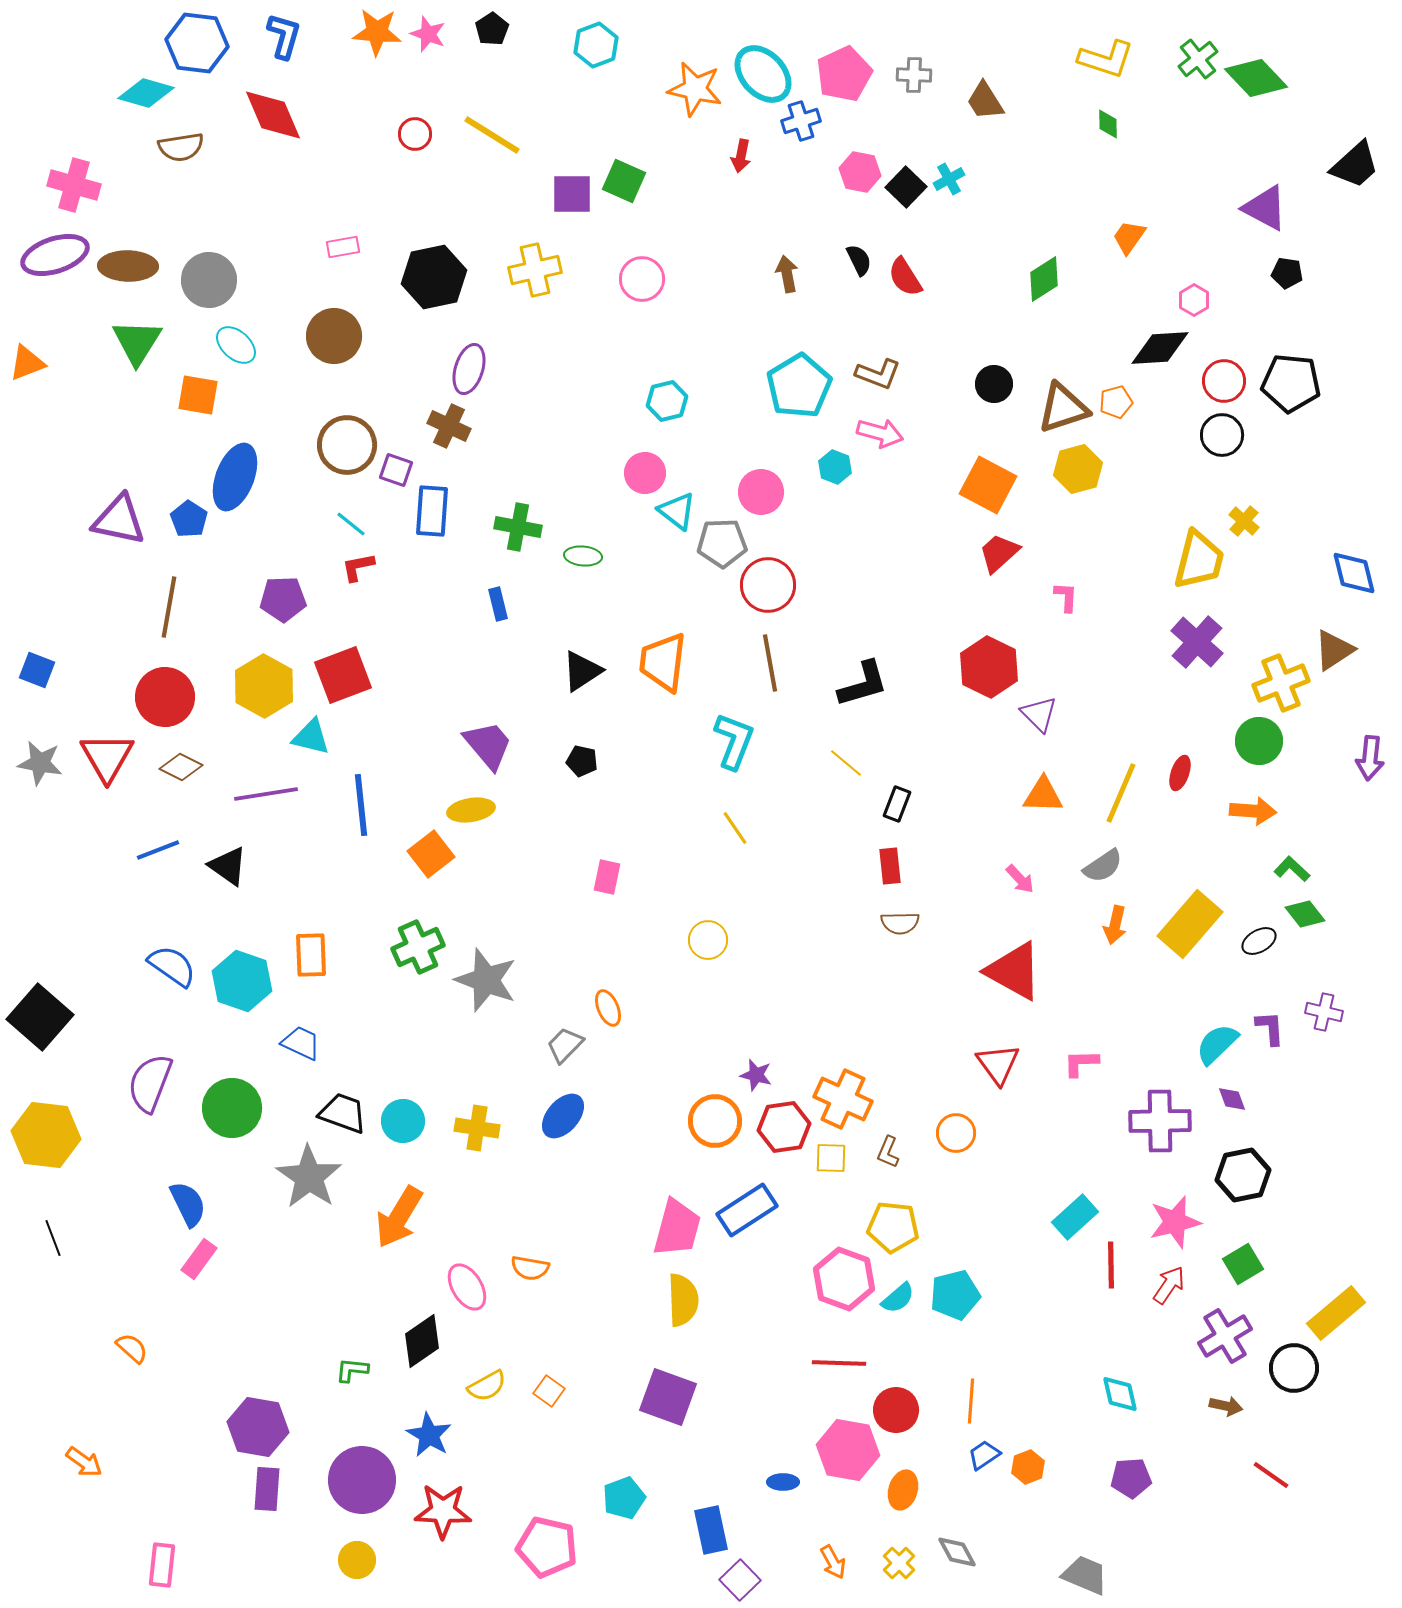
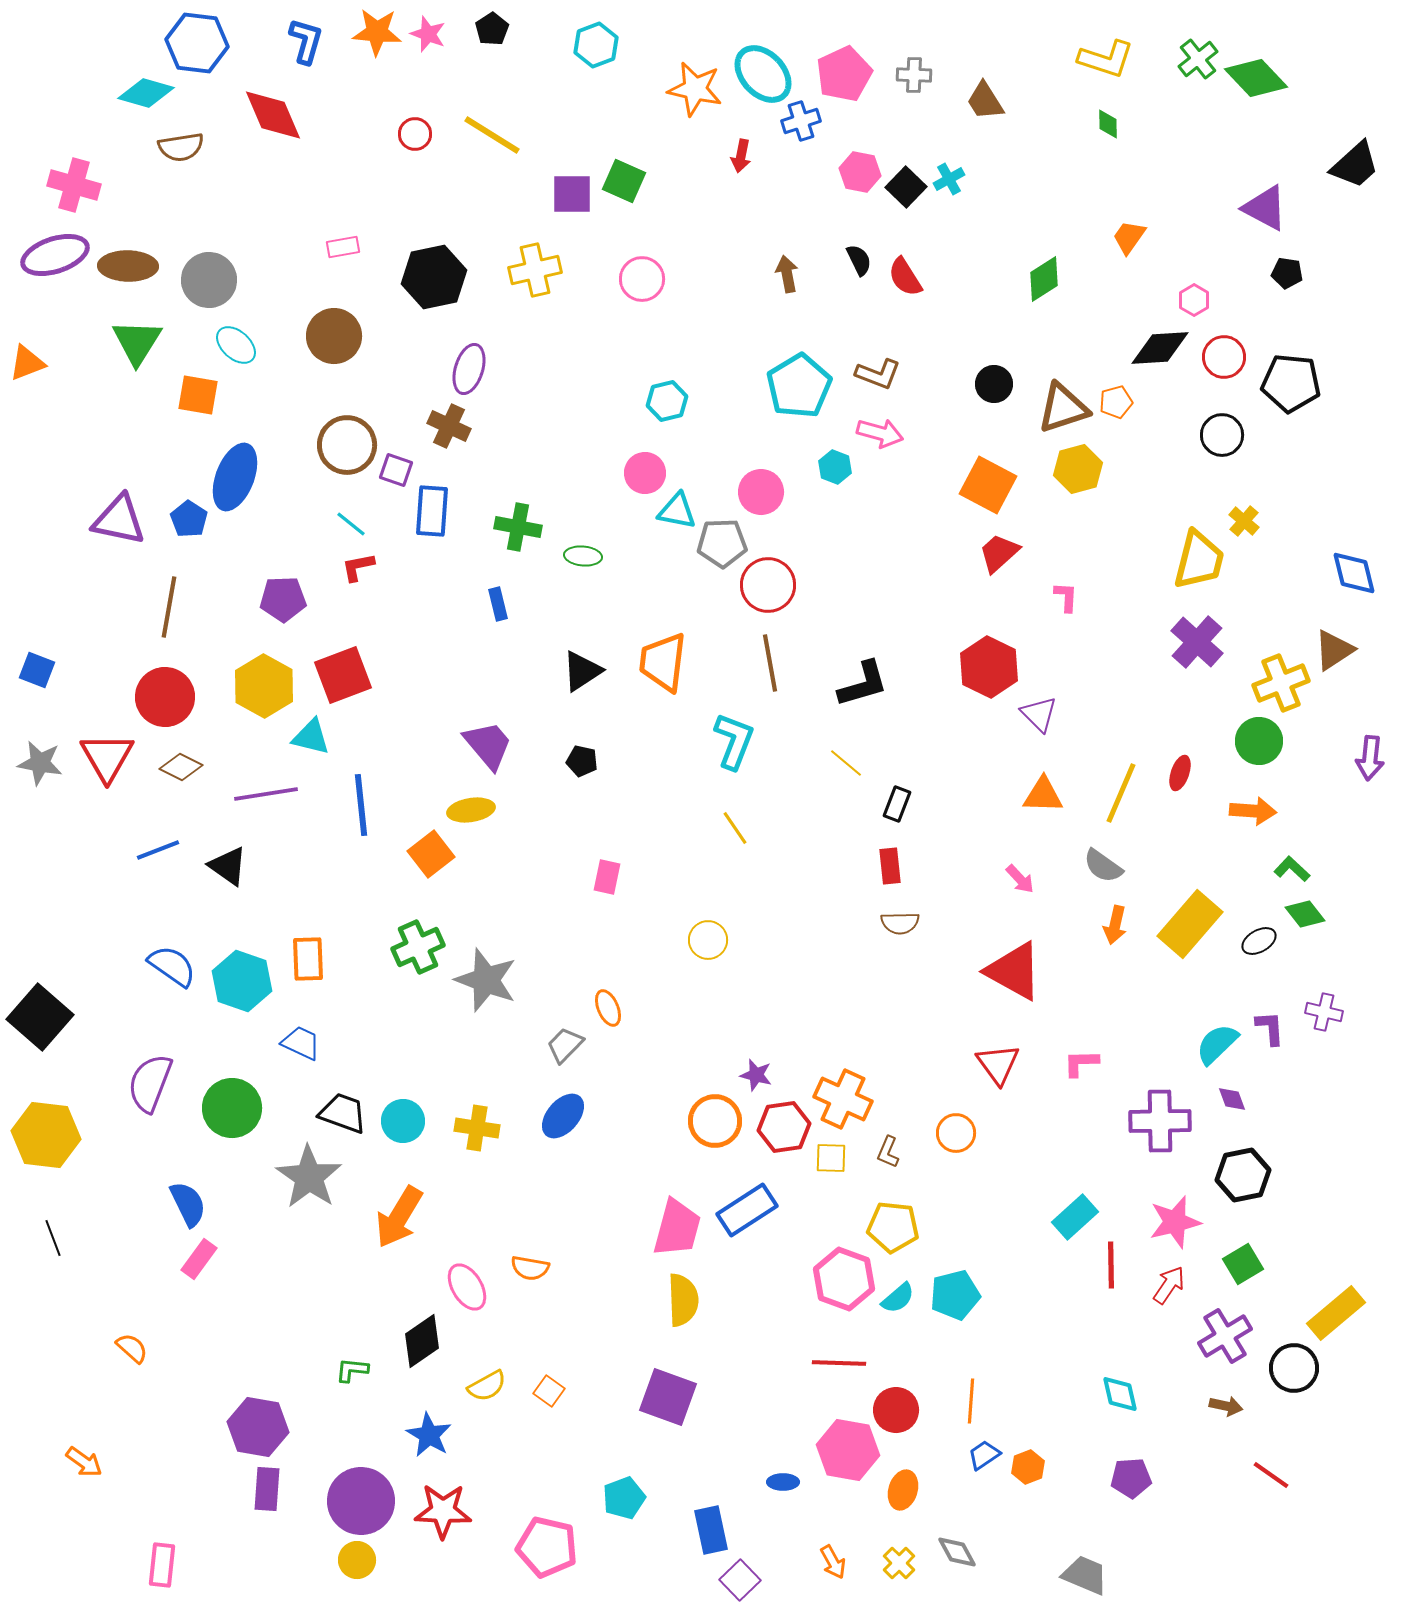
blue L-shape at (284, 36): moved 22 px right, 5 px down
red circle at (1224, 381): moved 24 px up
cyan triangle at (677, 511): rotated 27 degrees counterclockwise
gray semicircle at (1103, 866): rotated 69 degrees clockwise
orange rectangle at (311, 955): moved 3 px left, 4 px down
purple circle at (362, 1480): moved 1 px left, 21 px down
